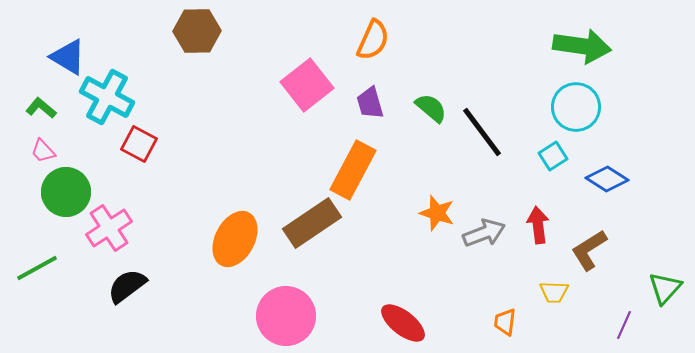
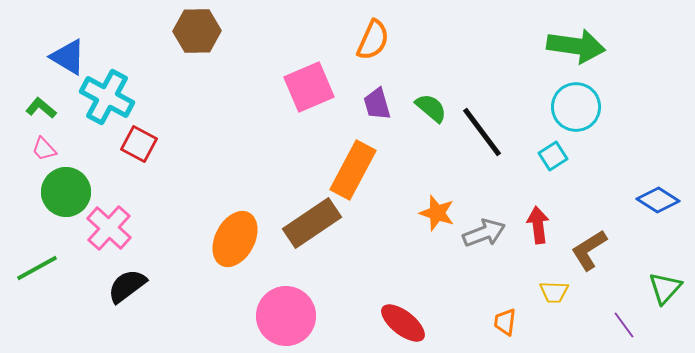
green arrow: moved 6 px left
pink square: moved 2 px right, 2 px down; rotated 15 degrees clockwise
purple trapezoid: moved 7 px right, 1 px down
pink trapezoid: moved 1 px right, 2 px up
blue diamond: moved 51 px right, 21 px down
pink cross: rotated 15 degrees counterclockwise
purple line: rotated 60 degrees counterclockwise
